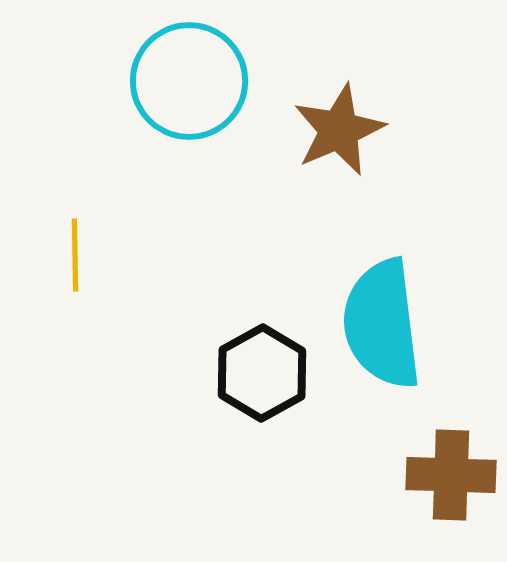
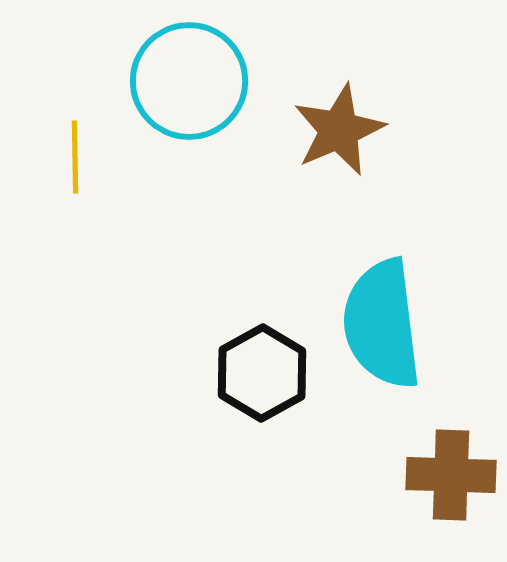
yellow line: moved 98 px up
